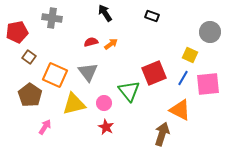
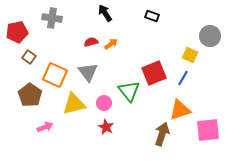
gray circle: moved 4 px down
pink square: moved 46 px down
orange triangle: rotated 45 degrees counterclockwise
pink arrow: rotated 35 degrees clockwise
